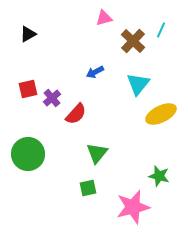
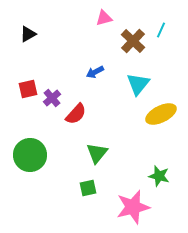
green circle: moved 2 px right, 1 px down
